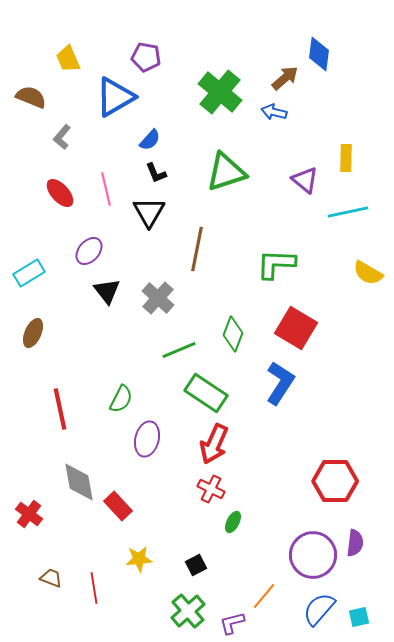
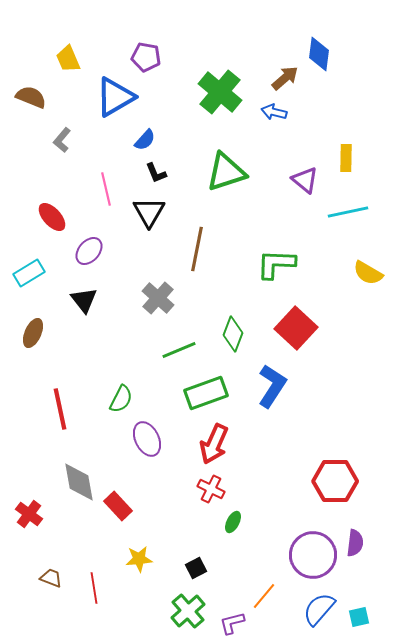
gray L-shape at (62, 137): moved 3 px down
blue semicircle at (150, 140): moved 5 px left
red ellipse at (60, 193): moved 8 px left, 24 px down
black triangle at (107, 291): moved 23 px left, 9 px down
red square at (296, 328): rotated 12 degrees clockwise
blue L-shape at (280, 383): moved 8 px left, 3 px down
green rectangle at (206, 393): rotated 54 degrees counterclockwise
purple ellipse at (147, 439): rotated 40 degrees counterclockwise
black square at (196, 565): moved 3 px down
